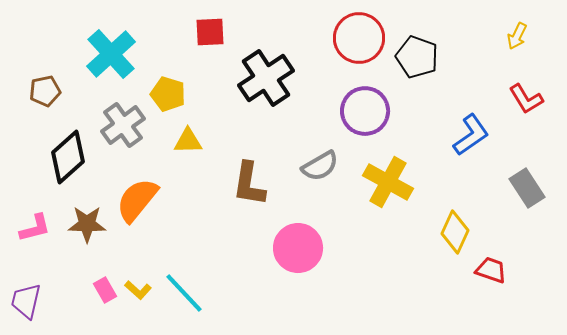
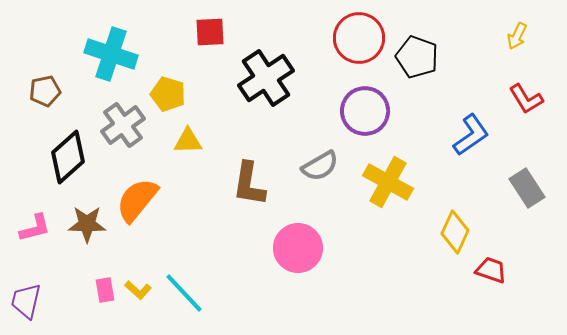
cyan cross: rotated 30 degrees counterclockwise
pink rectangle: rotated 20 degrees clockwise
